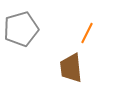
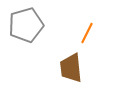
gray pentagon: moved 5 px right, 4 px up
